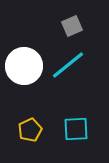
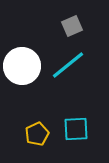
white circle: moved 2 px left
yellow pentagon: moved 7 px right, 4 px down
